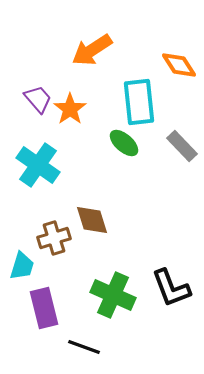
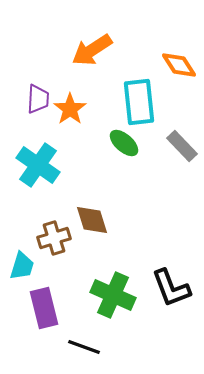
purple trapezoid: rotated 44 degrees clockwise
